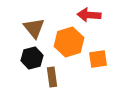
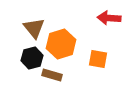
red arrow: moved 20 px right, 3 px down
orange hexagon: moved 8 px left, 2 px down
orange square: rotated 18 degrees clockwise
brown rectangle: moved 2 px up; rotated 66 degrees counterclockwise
